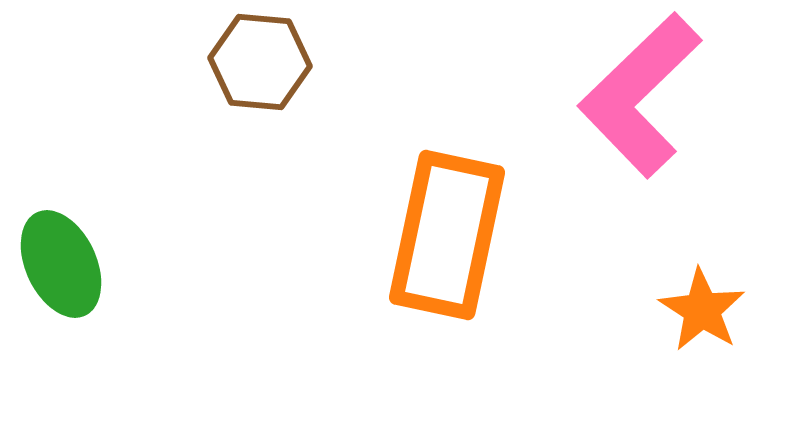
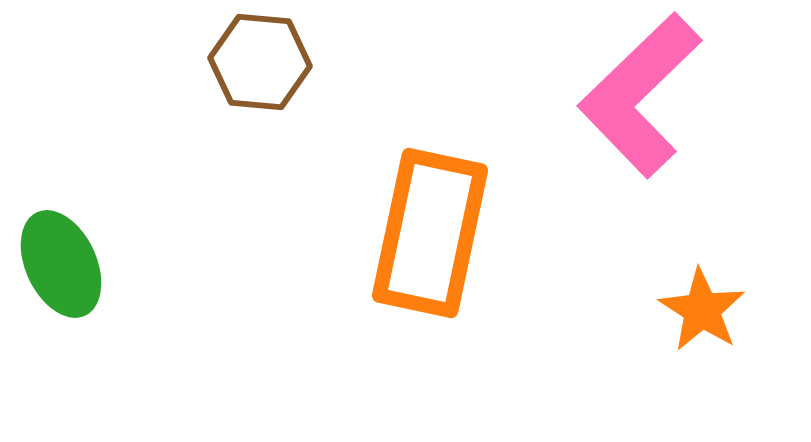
orange rectangle: moved 17 px left, 2 px up
